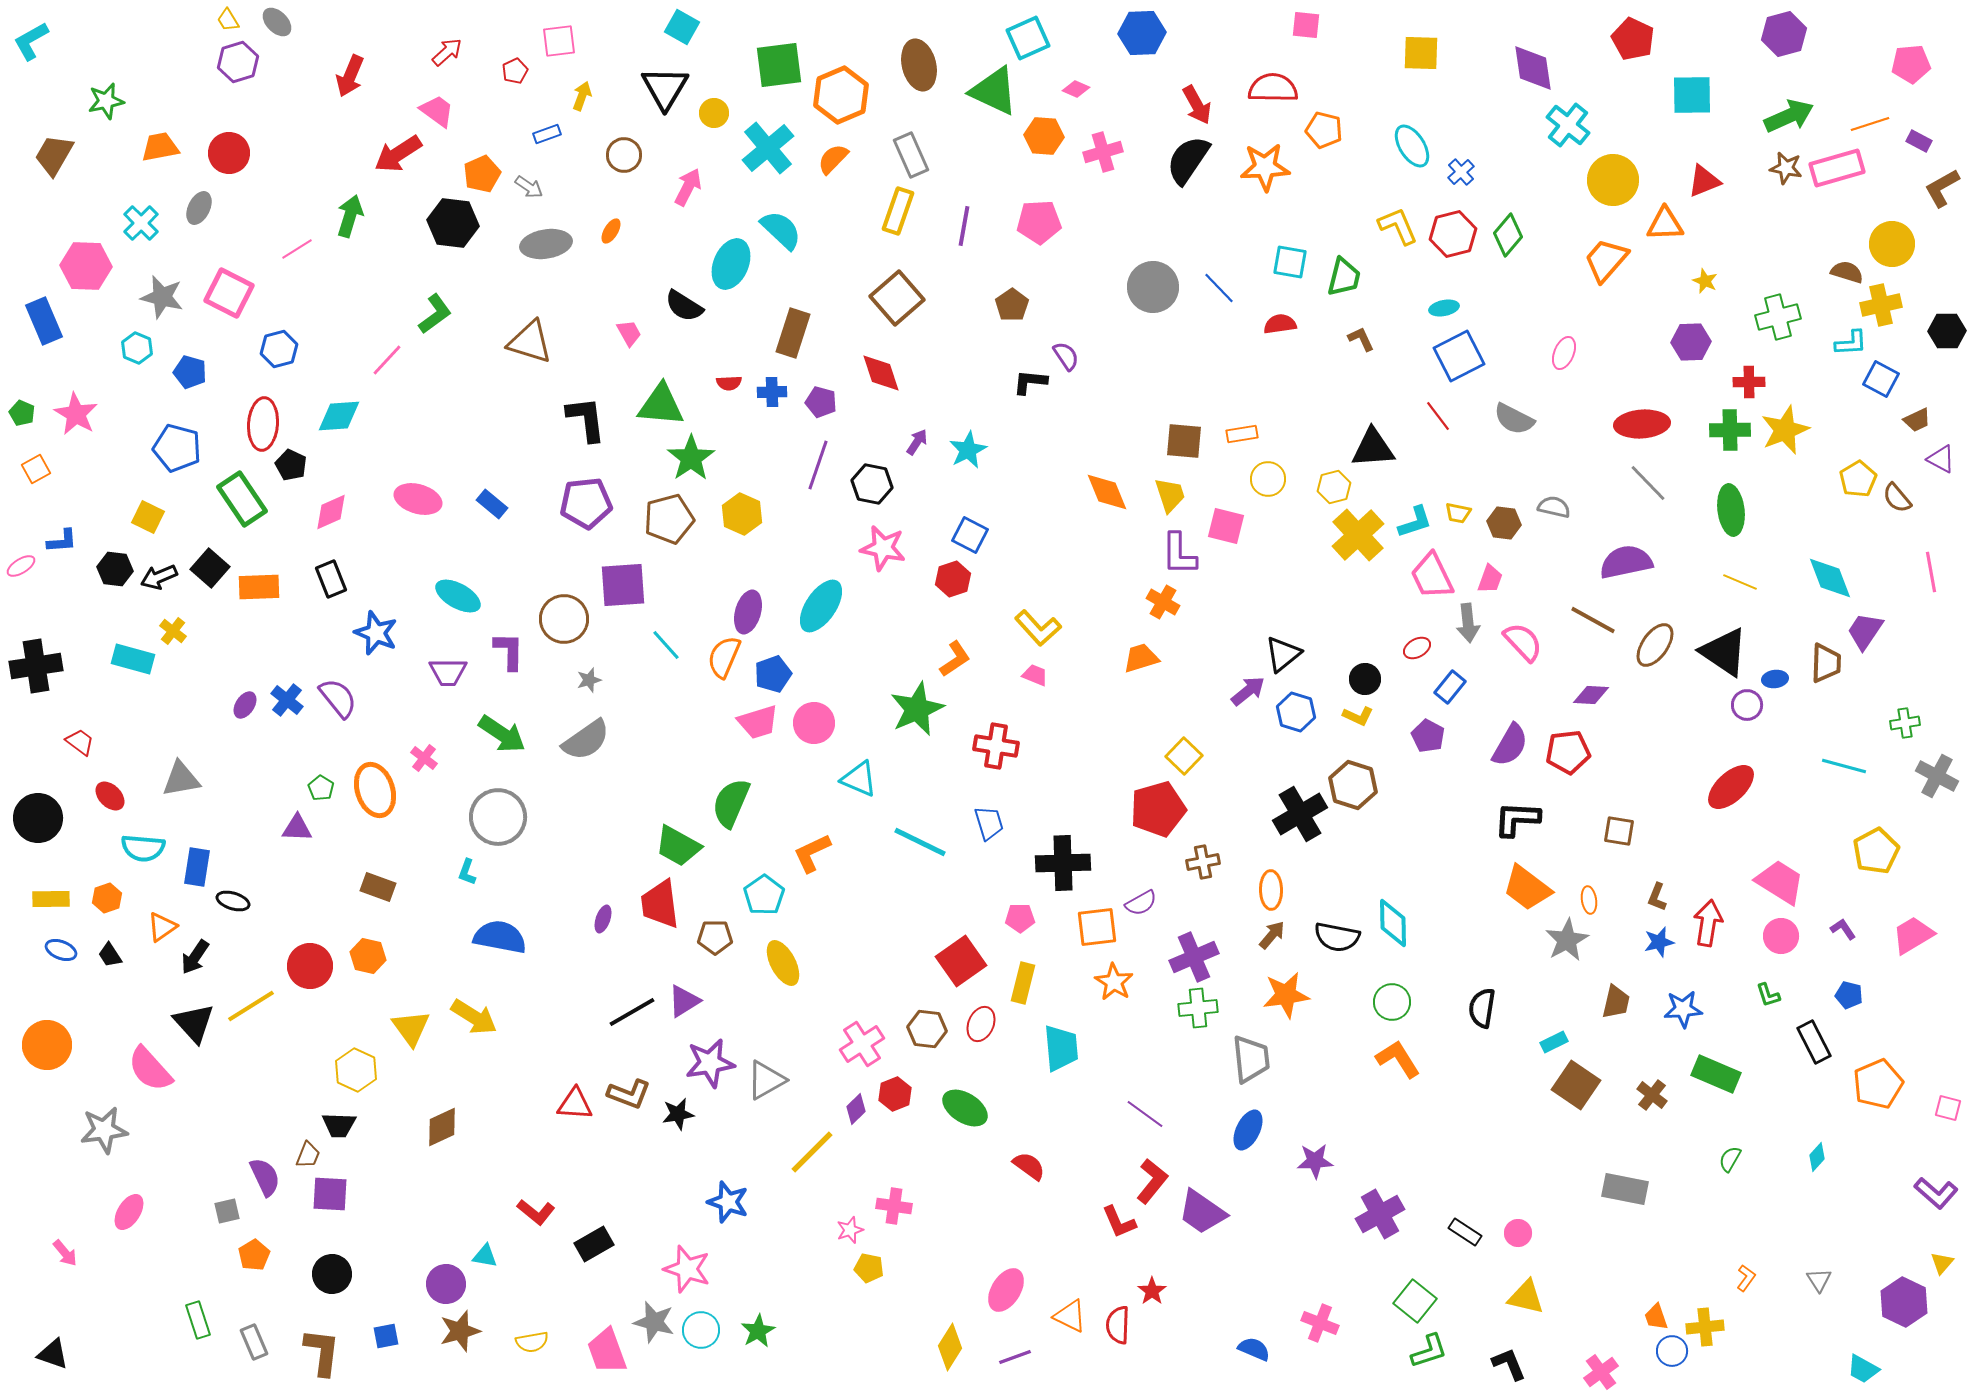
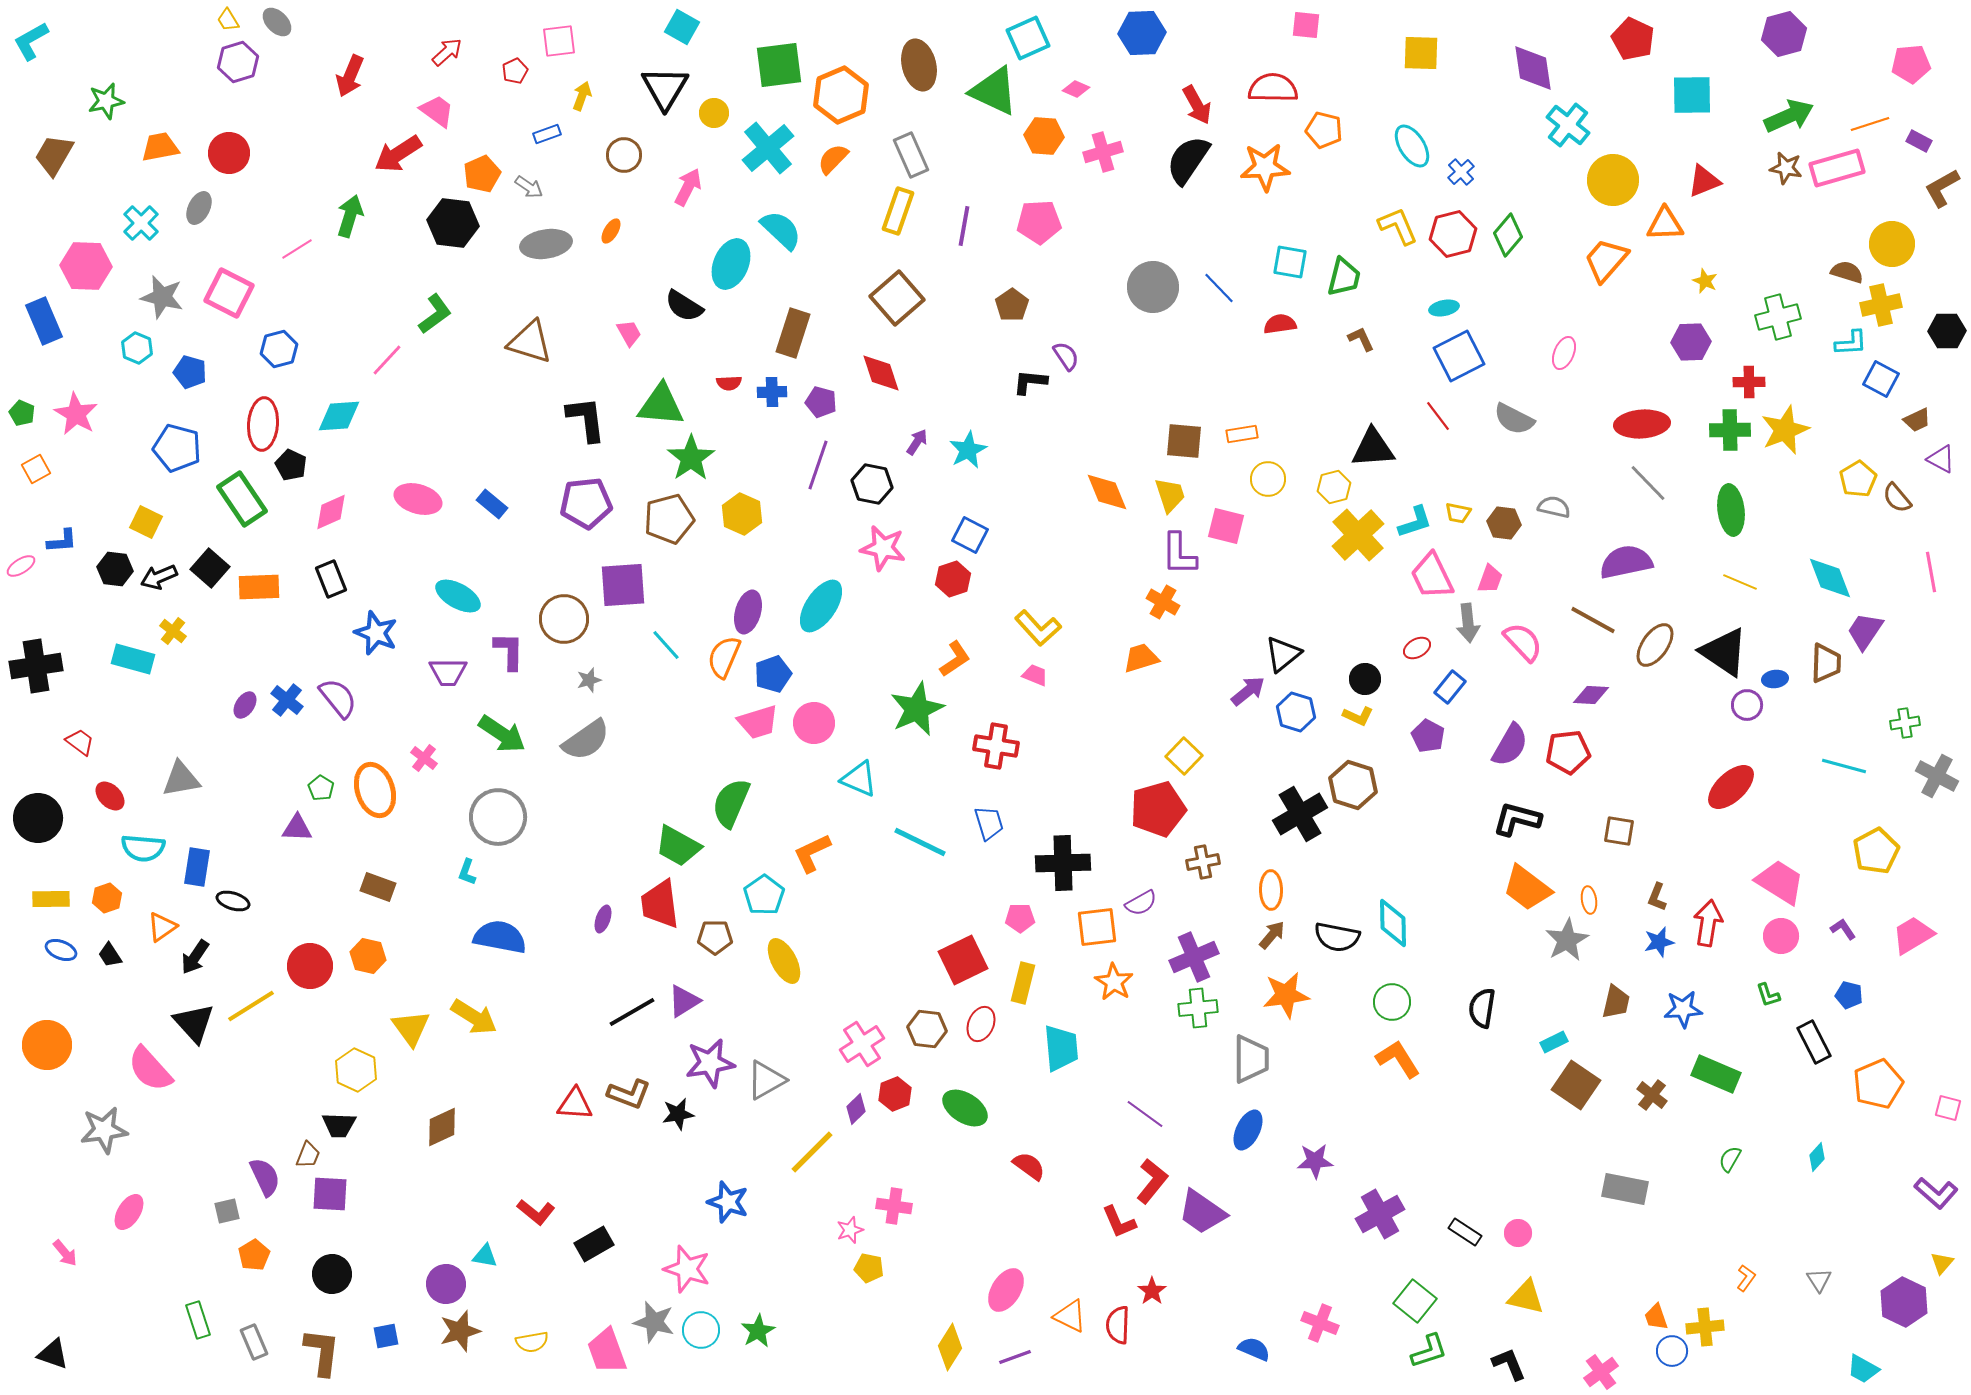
yellow square at (148, 517): moved 2 px left, 5 px down
black L-shape at (1517, 819): rotated 12 degrees clockwise
red square at (961, 961): moved 2 px right, 1 px up; rotated 9 degrees clockwise
yellow ellipse at (783, 963): moved 1 px right, 2 px up
gray trapezoid at (1251, 1059): rotated 6 degrees clockwise
